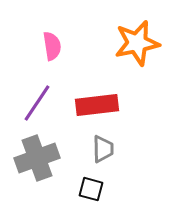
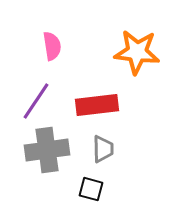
orange star: moved 9 px down; rotated 18 degrees clockwise
purple line: moved 1 px left, 2 px up
gray cross: moved 10 px right, 8 px up; rotated 12 degrees clockwise
